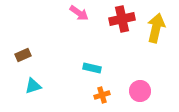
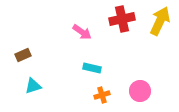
pink arrow: moved 3 px right, 19 px down
yellow arrow: moved 4 px right, 7 px up; rotated 12 degrees clockwise
